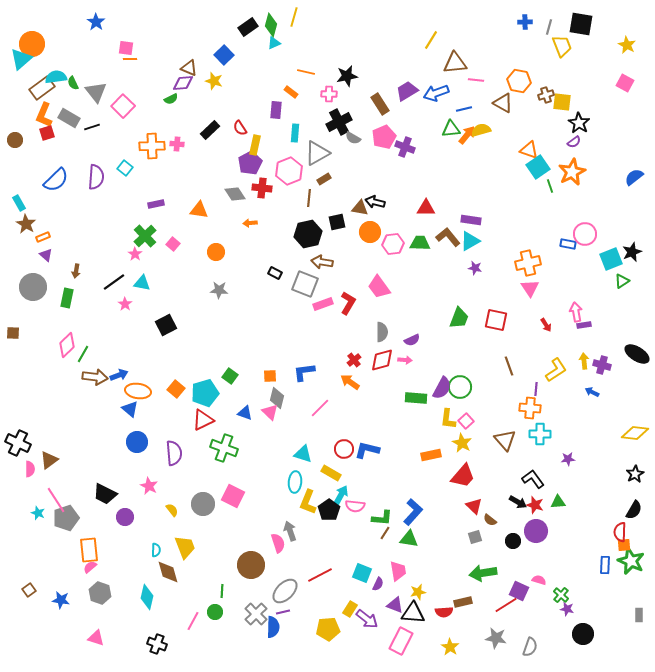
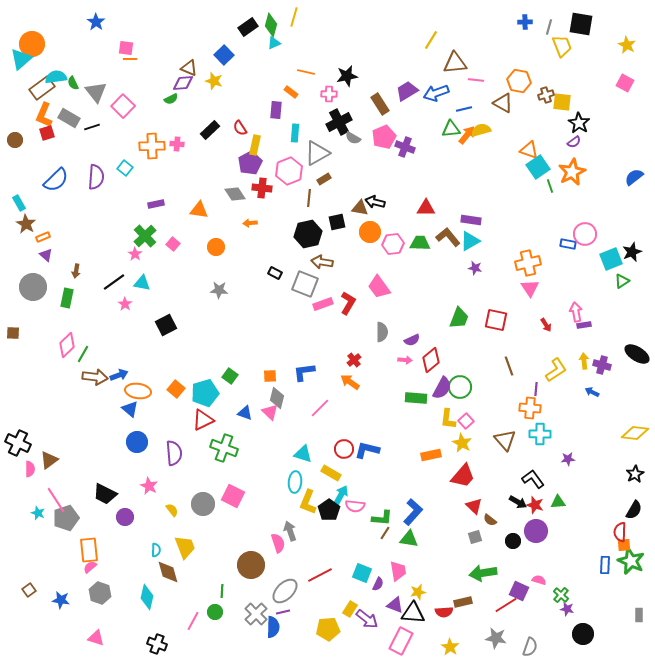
orange circle at (216, 252): moved 5 px up
red diamond at (382, 360): moved 49 px right; rotated 25 degrees counterclockwise
